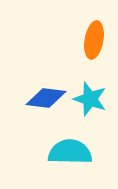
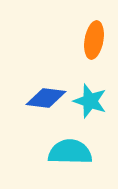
cyan star: moved 2 px down
